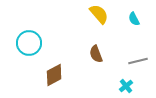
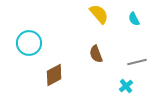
gray line: moved 1 px left, 1 px down
